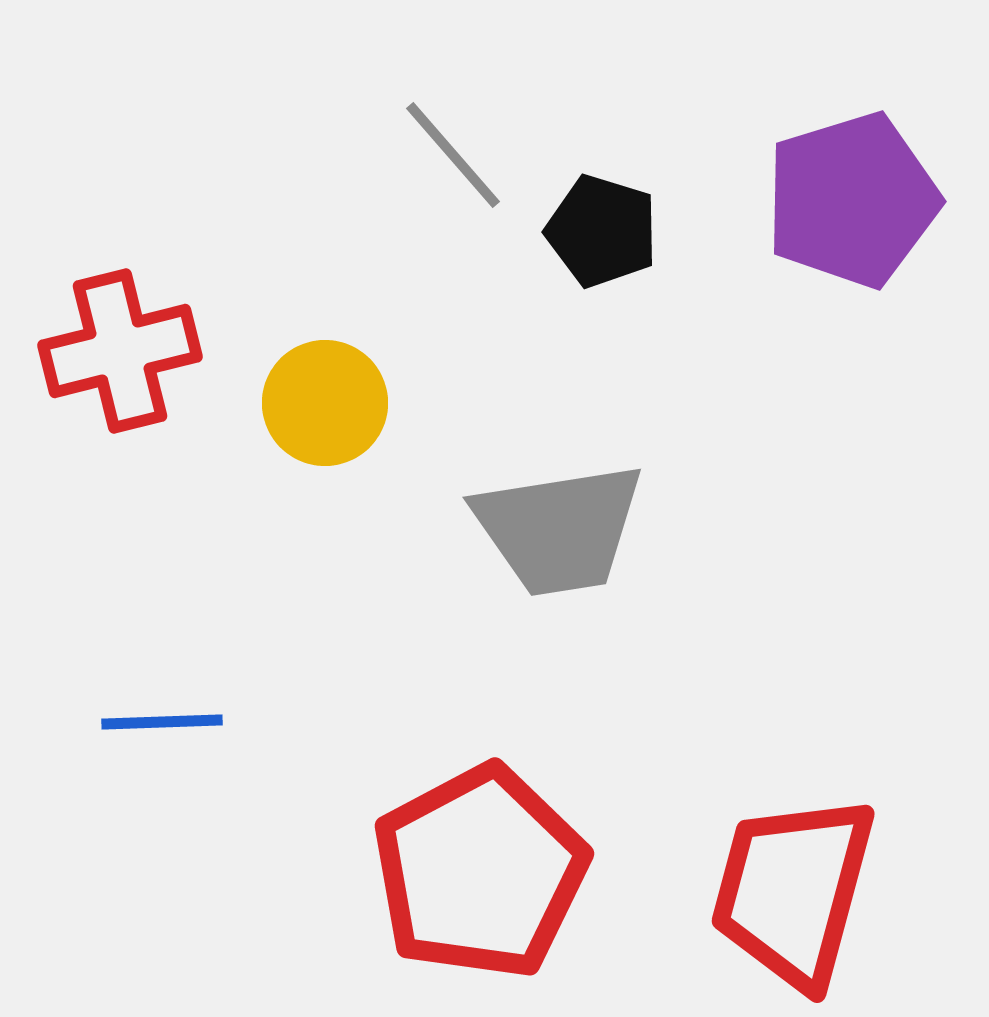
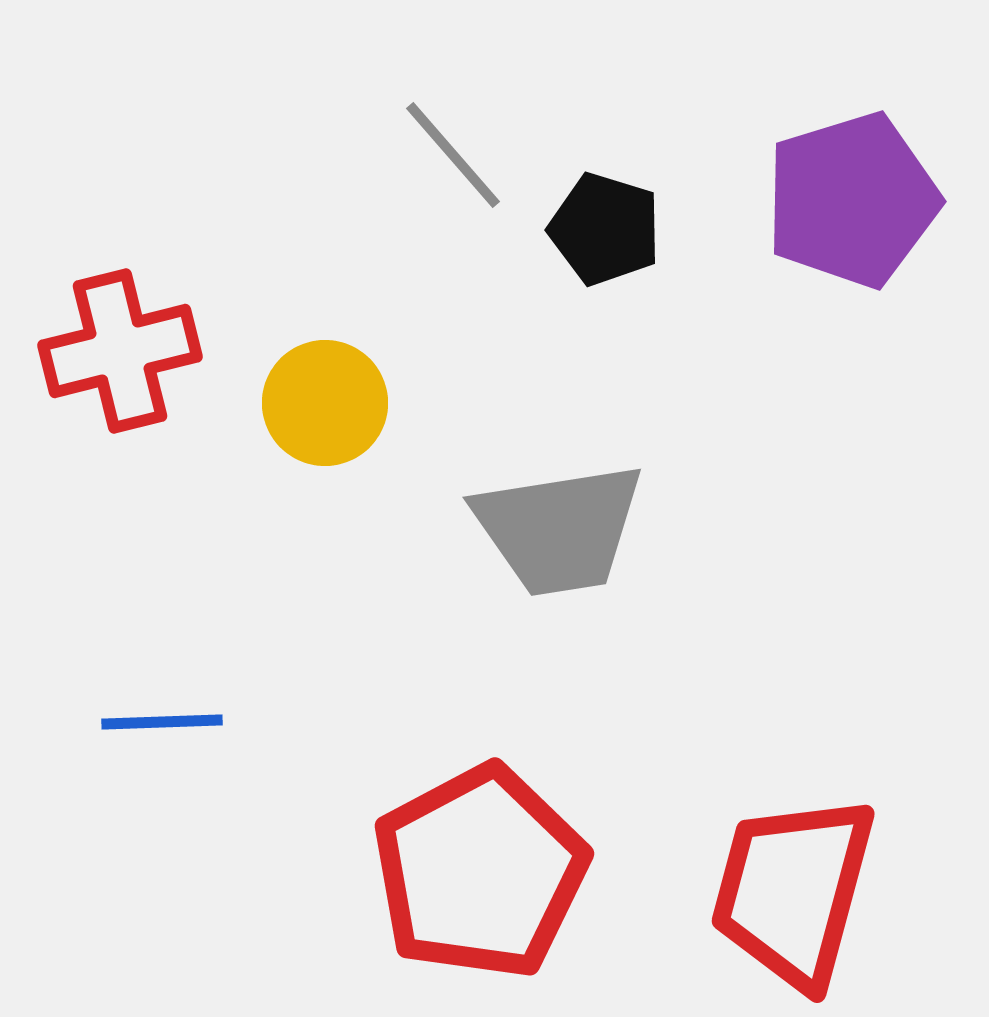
black pentagon: moved 3 px right, 2 px up
